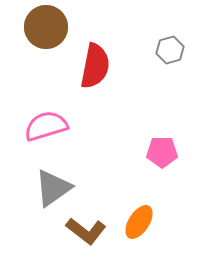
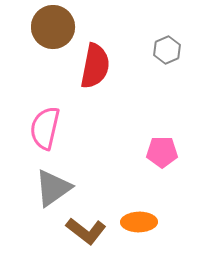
brown circle: moved 7 px right
gray hexagon: moved 3 px left; rotated 8 degrees counterclockwise
pink semicircle: moved 1 px left, 2 px down; rotated 60 degrees counterclockwise
orange ellipse: rotated 56 degrees clockwise
